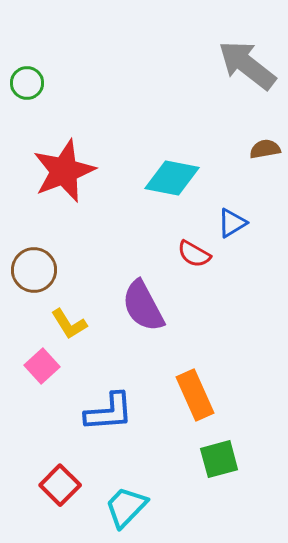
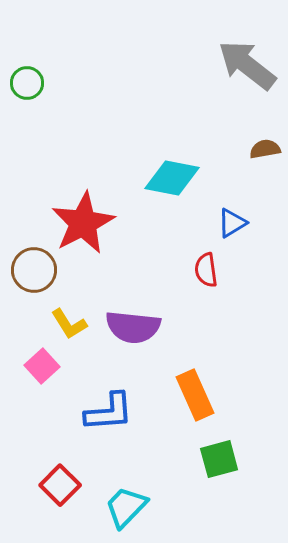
red star: moved 19 px right, 52 px down; rotated 6 degrees counterclockwise
red semicircle: moved 12 px right, 16 px down; rotated 52 degrees clockwise
purple semicircle: moved 10 px left, 21 px down; rotated 56 degrees counterclockwise
